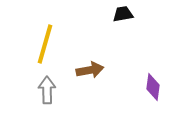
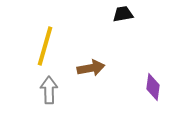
yellow line: moved 2 px down
brown arrow: moved 1 px right, 2 px up
gray arrow: moved 2 px right
